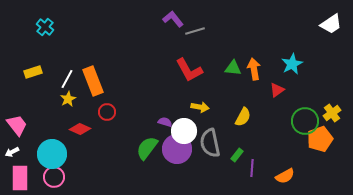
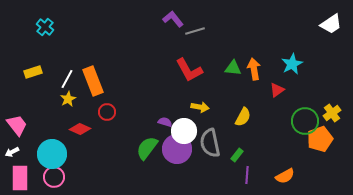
purple line: moved 5 px left, 7 px down
